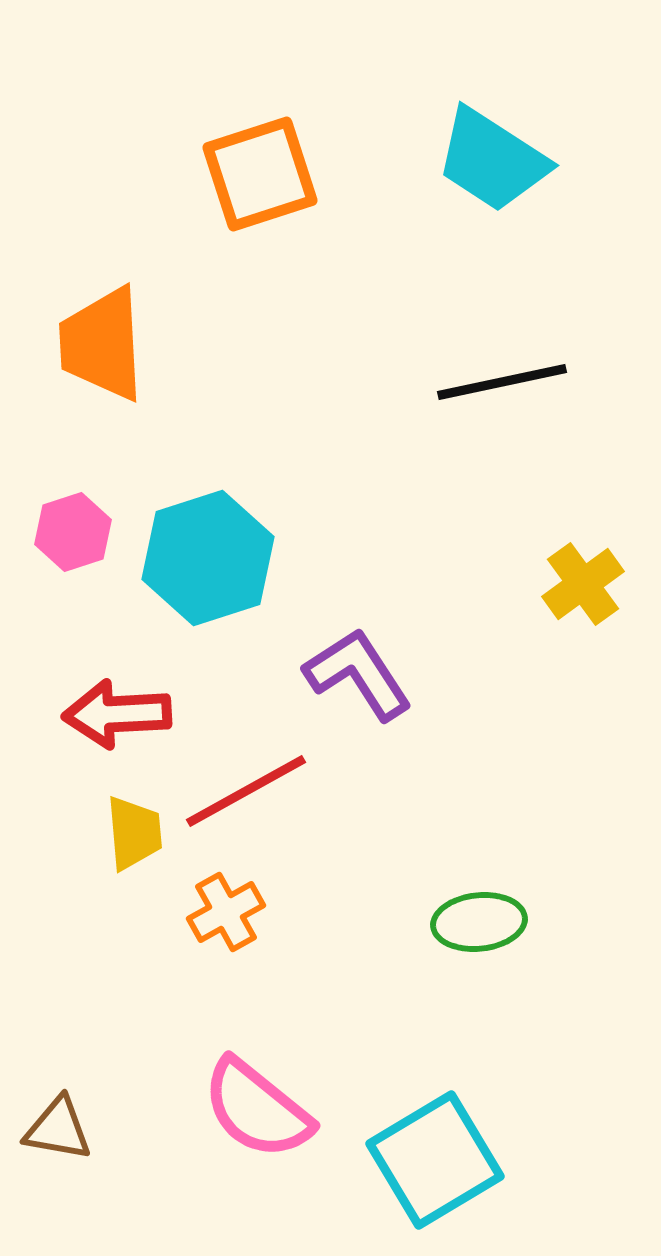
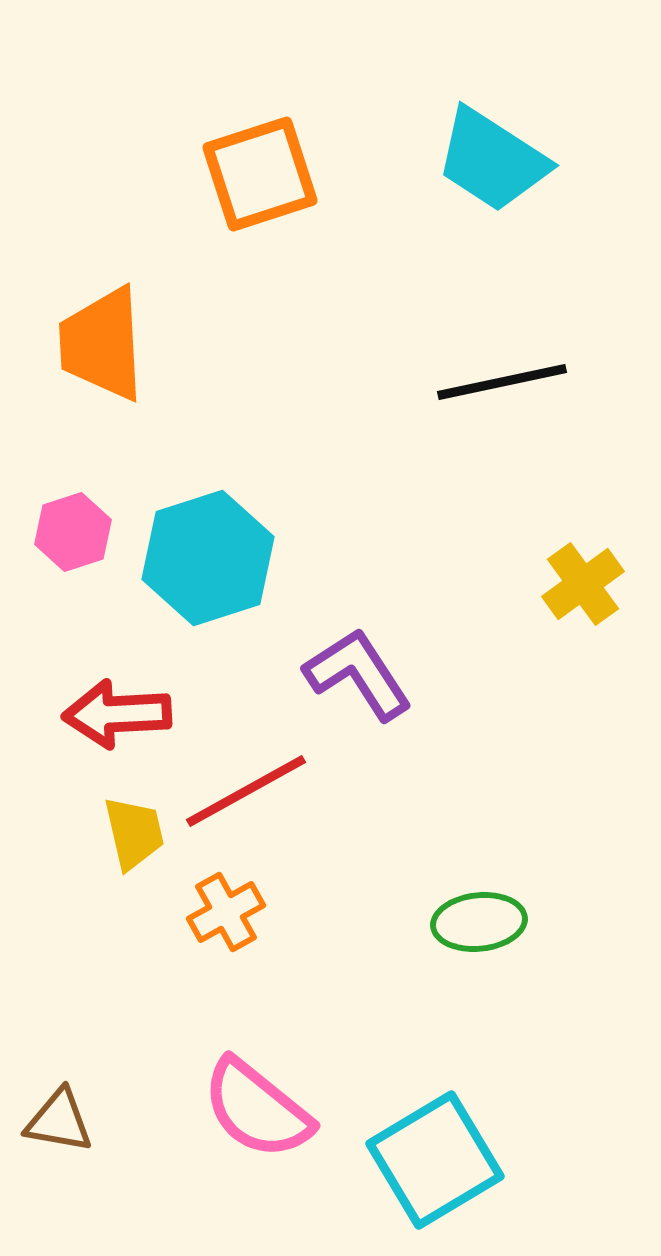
yellow trapezoid: rotated 8 degrees counterclockwise
brown triangle: moved 1 px right, 8 px up
